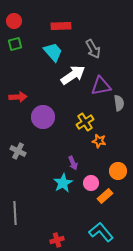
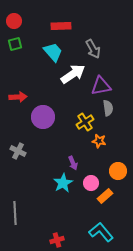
white arrow: moved 1 px up
gray semicircle: moved 11 px left, 5 px down
